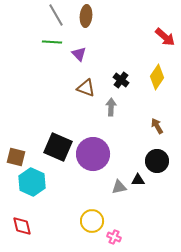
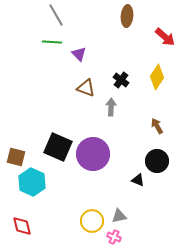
brown ellipse: moved 41 px right
black triangle: rotated 24 degrees clockwise
gray triangle: moved 29 px down
